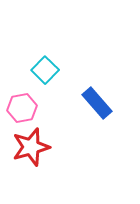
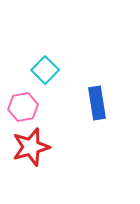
blue rectangle: rotated 32 degrees clockwise
pink hexagon: moved 1 px right, 1 px up
